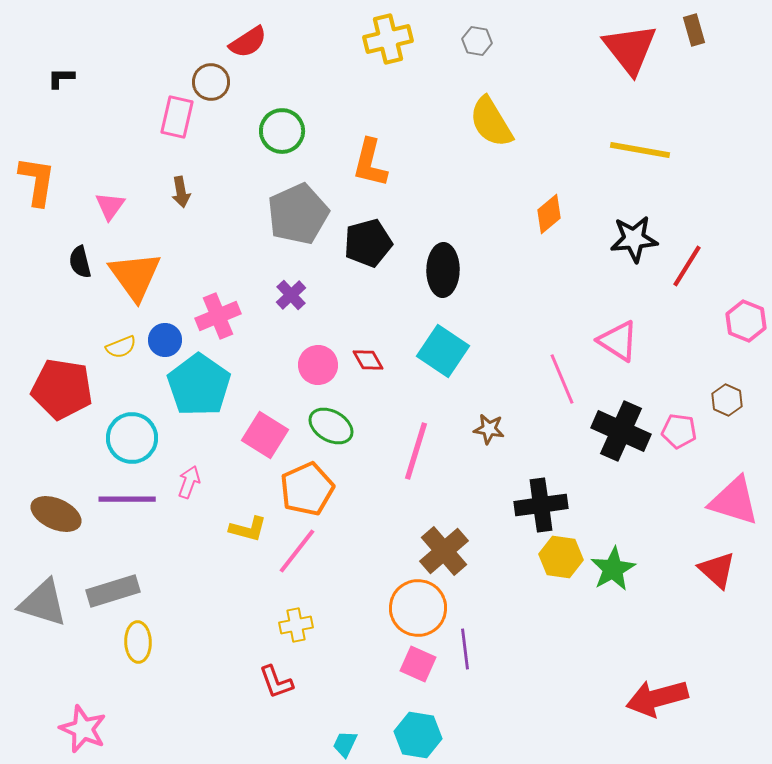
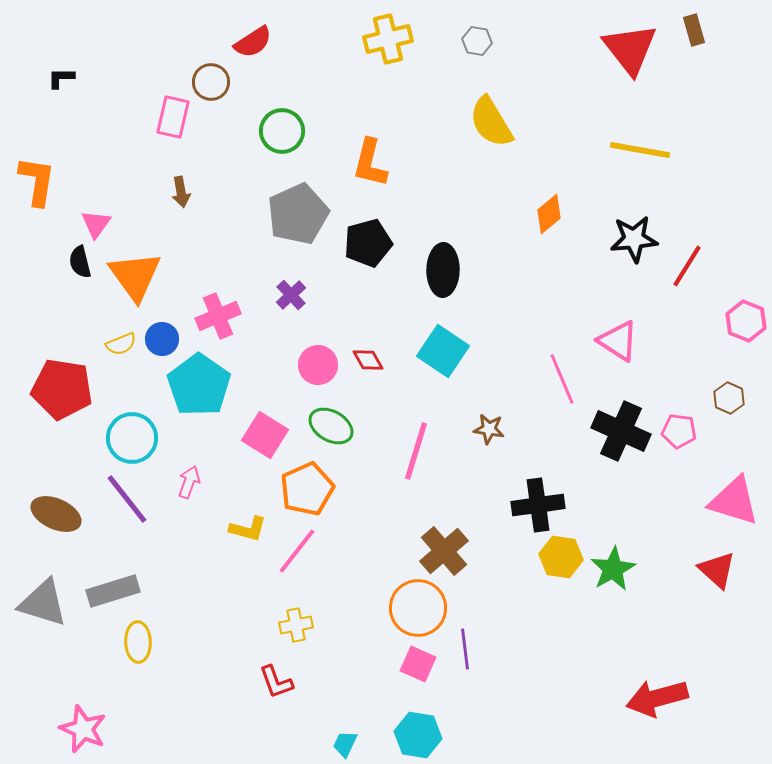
red semicircle at (248, 42): moved 5 px right
pink rectangle at (177, 117): moved 4 px left
pink triangle at (110, 206): moved 14 px left, 18 px down
blue circle at (165, 340): moved 3 px left, 1 px up
yellow semicircle at (121, 347): moved 3 px up
brown hexagon at (727, 400): moved 2 px right, 2 px up
purple line at (127, 499): rotated 52 degrees clockwise
black cross at (541, 505): moved 3 px left
